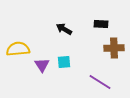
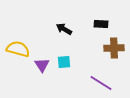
yellow semicircle: rotated 20 degrees clockwise
purple line: moved 1 px right, 1 px down
